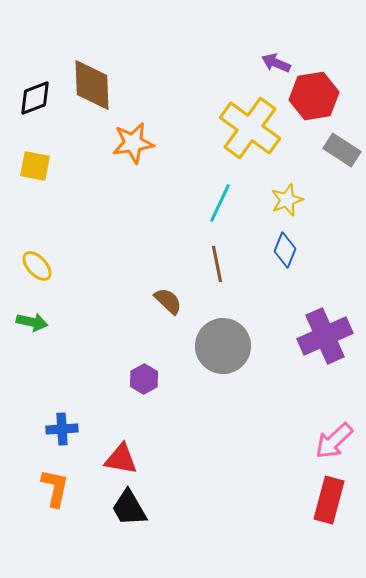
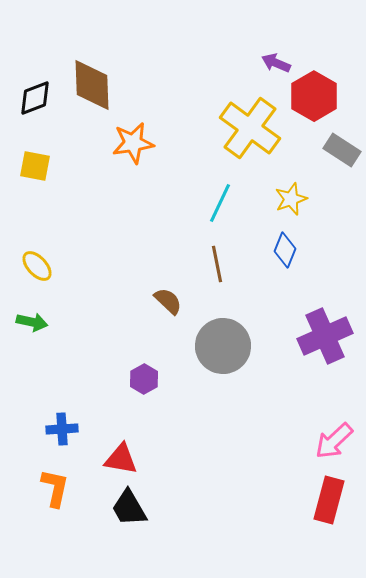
red hexagon: rotated 21 degrees counterclockwise
yellow star: moved 4 px right, 1 px up
